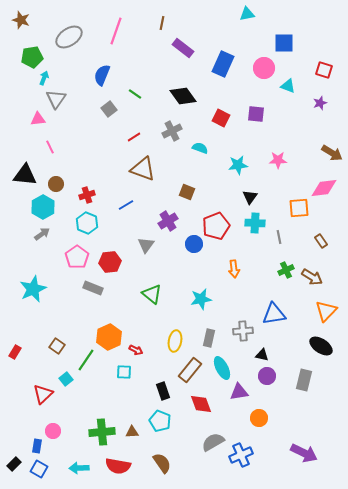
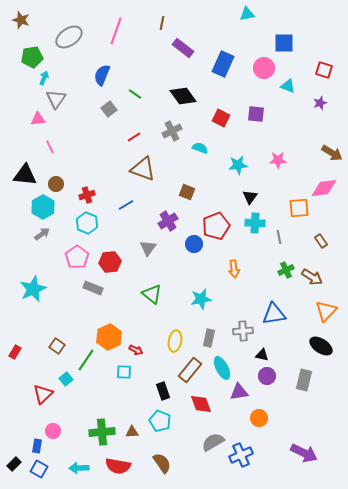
gray triangle at (146, 245): moved 2 px right, 3 px down
